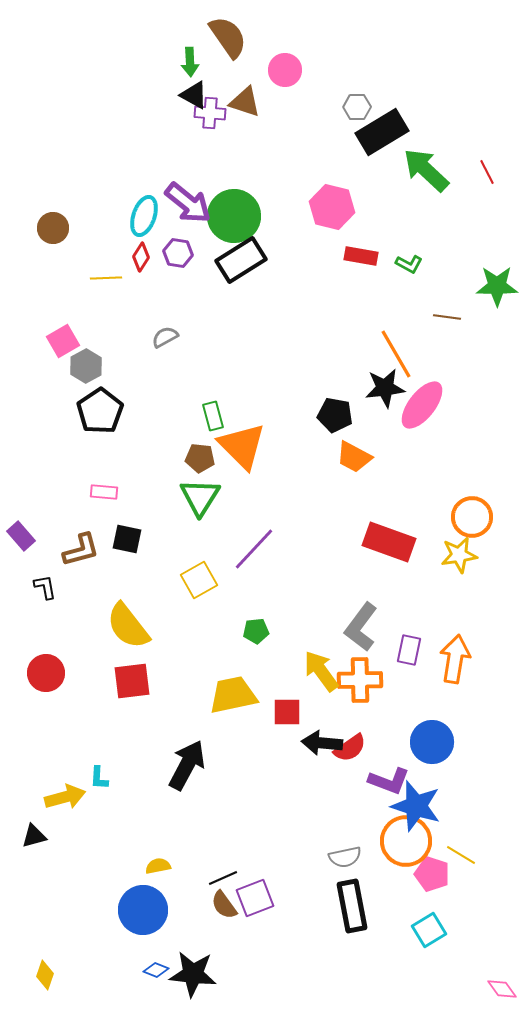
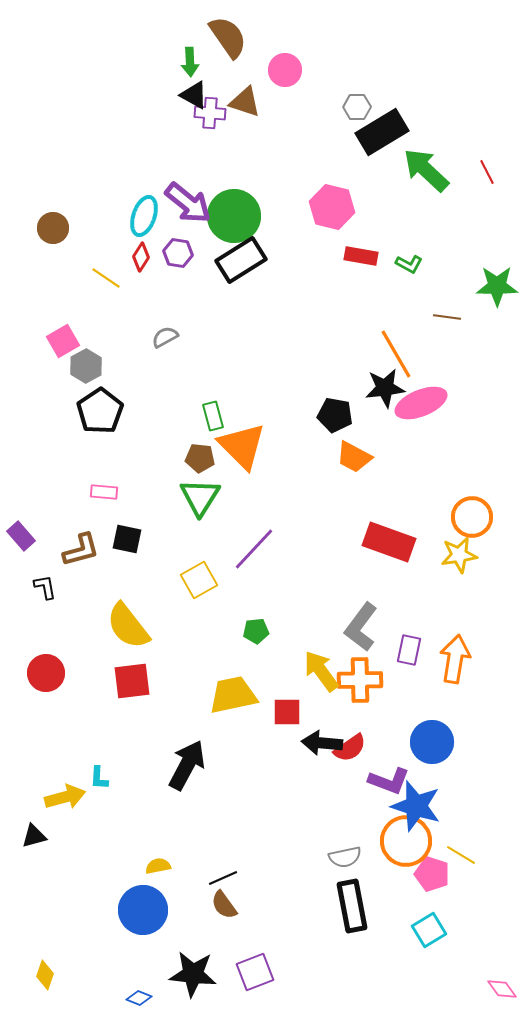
yellow line at (106, 278): rotated 36 degrees clockwise
pink ellipse at (422, 405): moved 1 px left, 2 px up; rotated 30 degrees clockwise
purple square at (255, 898): moved 74 px down
blue diamond at (156, 970): moved 17 px left, 28 px down
